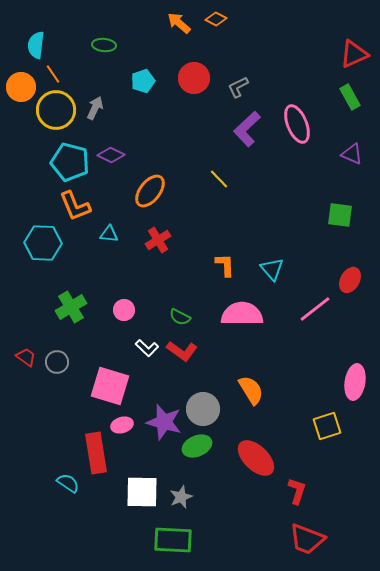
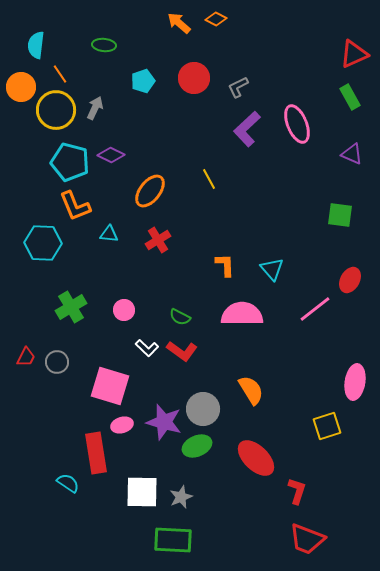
orange line at (53, 74): moved 7 px right
yellow line at (219, 179): moved 10 px left; rotated 15 degrees clockwise
red trapezoid at (26, 357): rotated 80 degrees clockwise
